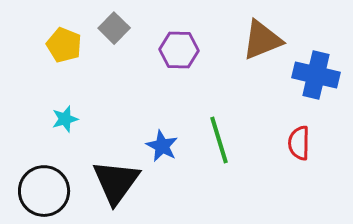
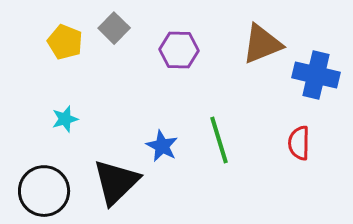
brown triangle: moved 4 px down
yellow pentagon: moved 1 px right, 3 px up
black triangle: rotated 10 degrees clockwise
